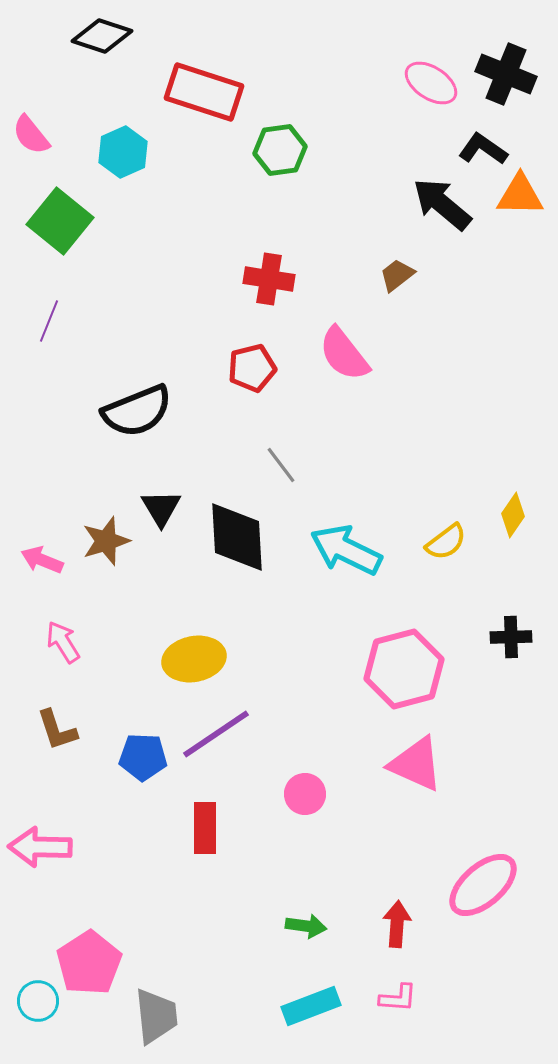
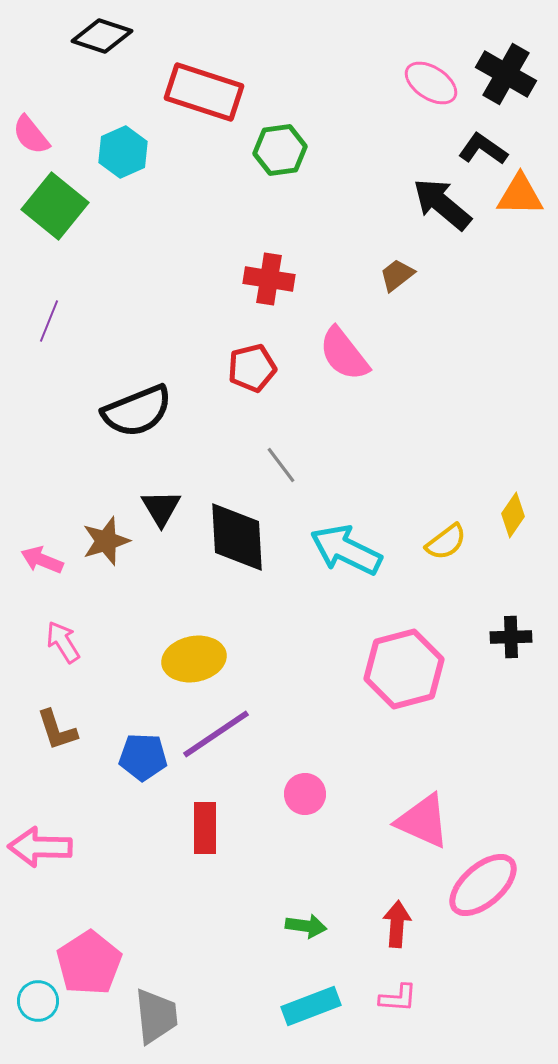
black cross at (506, 74): rotated 8 degrees clockwise
green square at (60, 221): moved 5 px left, 15 px up
pink triangle at (416, 764): moved 7 px right, 57 px down
